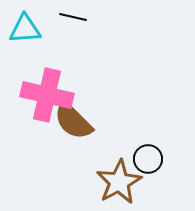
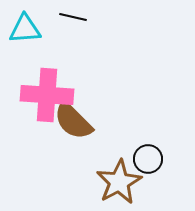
pink cross: rotated 9 degrees counterclockwise
